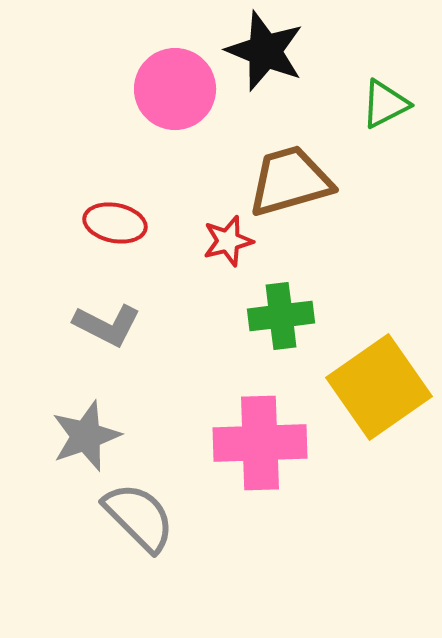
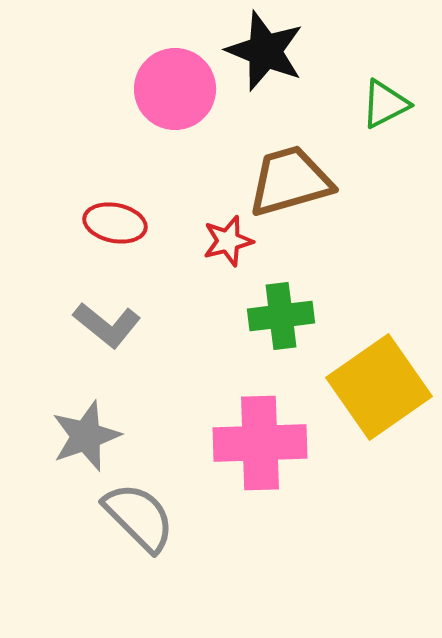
gray L-shape: rotated 12 degrees clockwise
